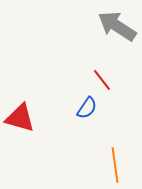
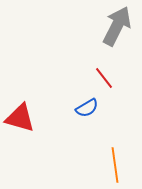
gray arrow: rotated 84 degrees clockwise
red line: moved 2 px right, 2 px up
blue semicircle: rotated 25 degrees clockwise
